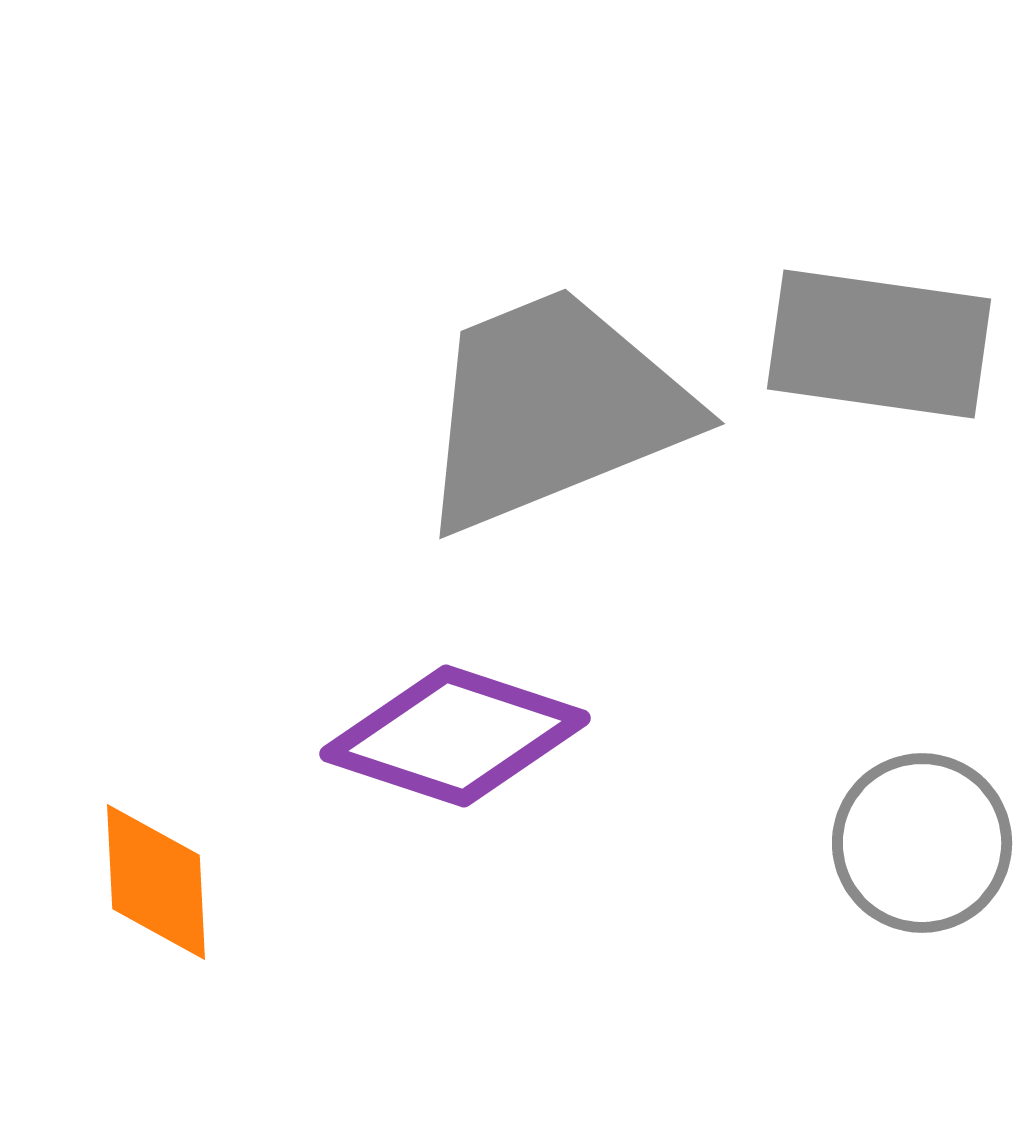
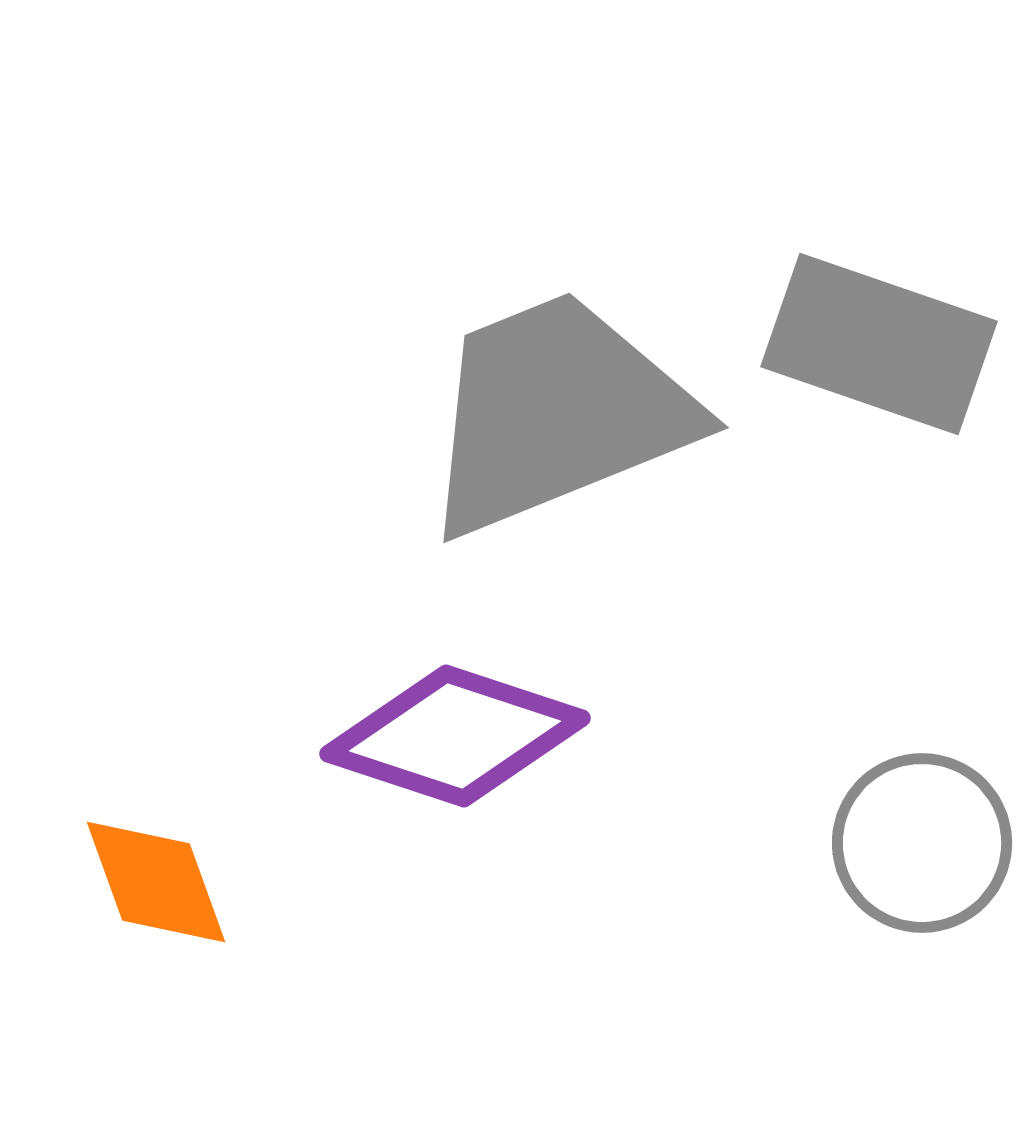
gray rectangle: rotated 11 degrees clockwise
gray trapezoid: moved 4 px right, 4 px down
orange diamond: rotated 17 degrees counterclockwise
